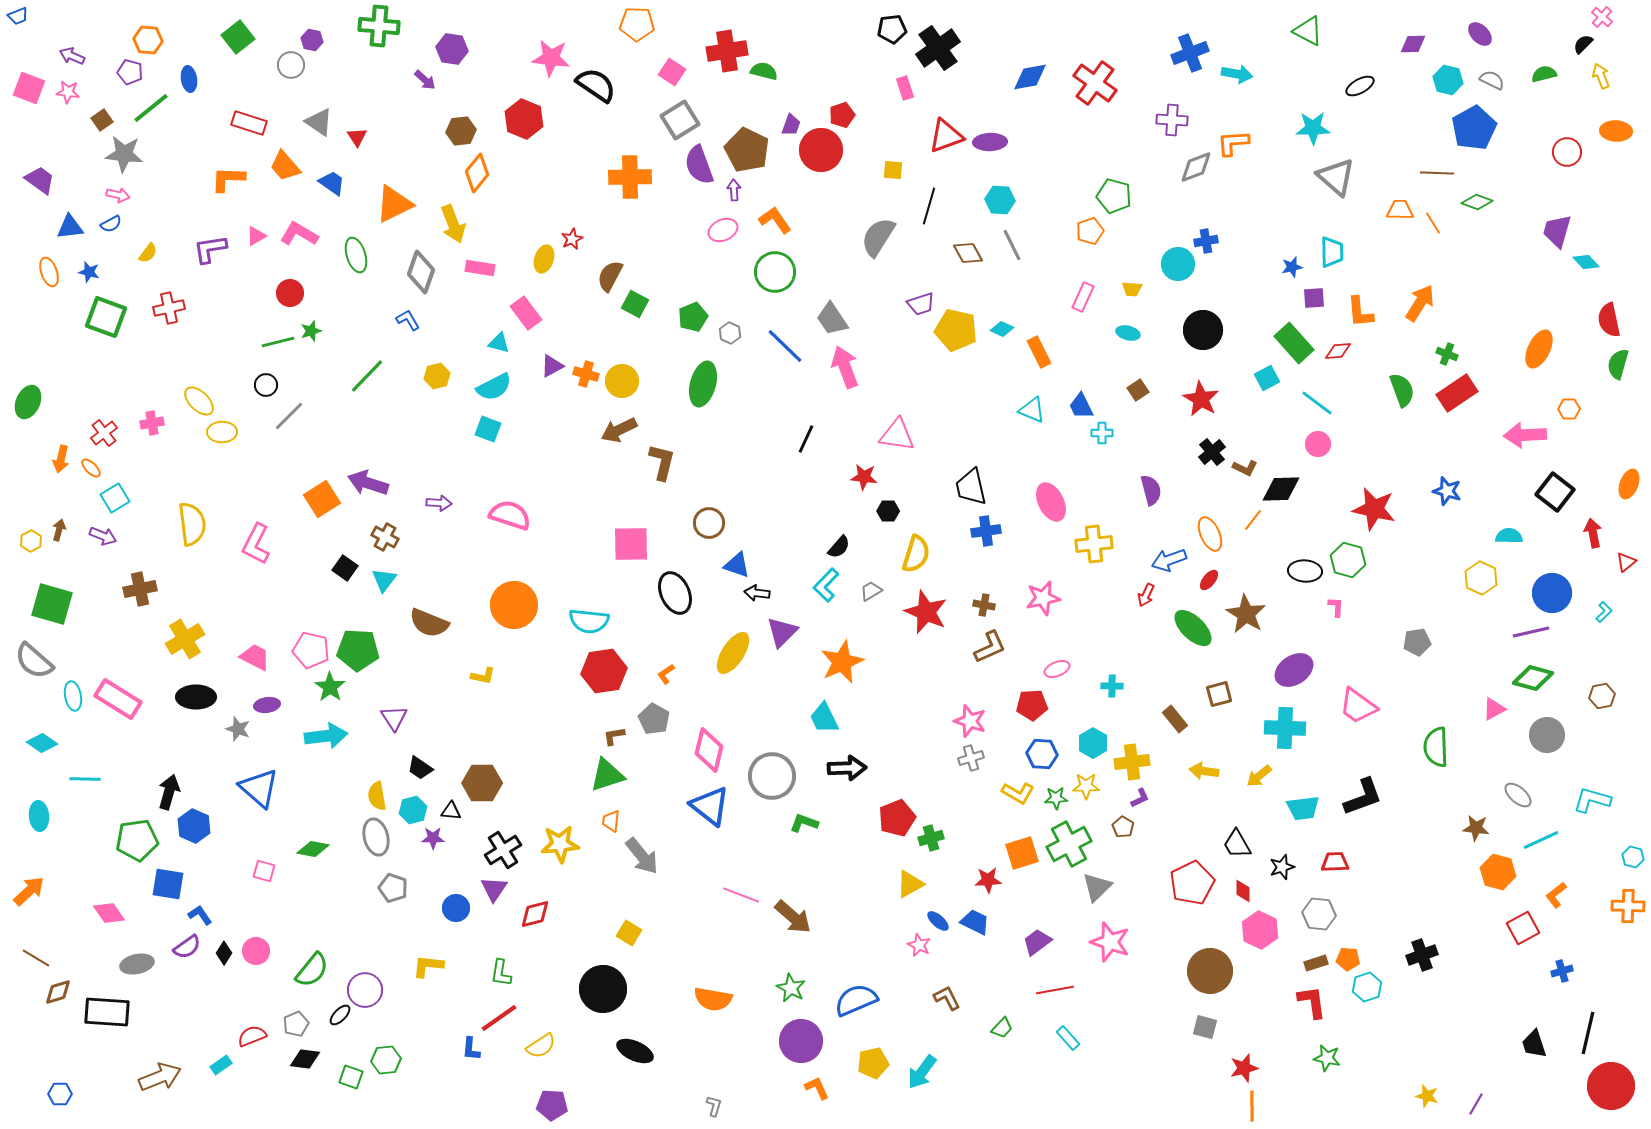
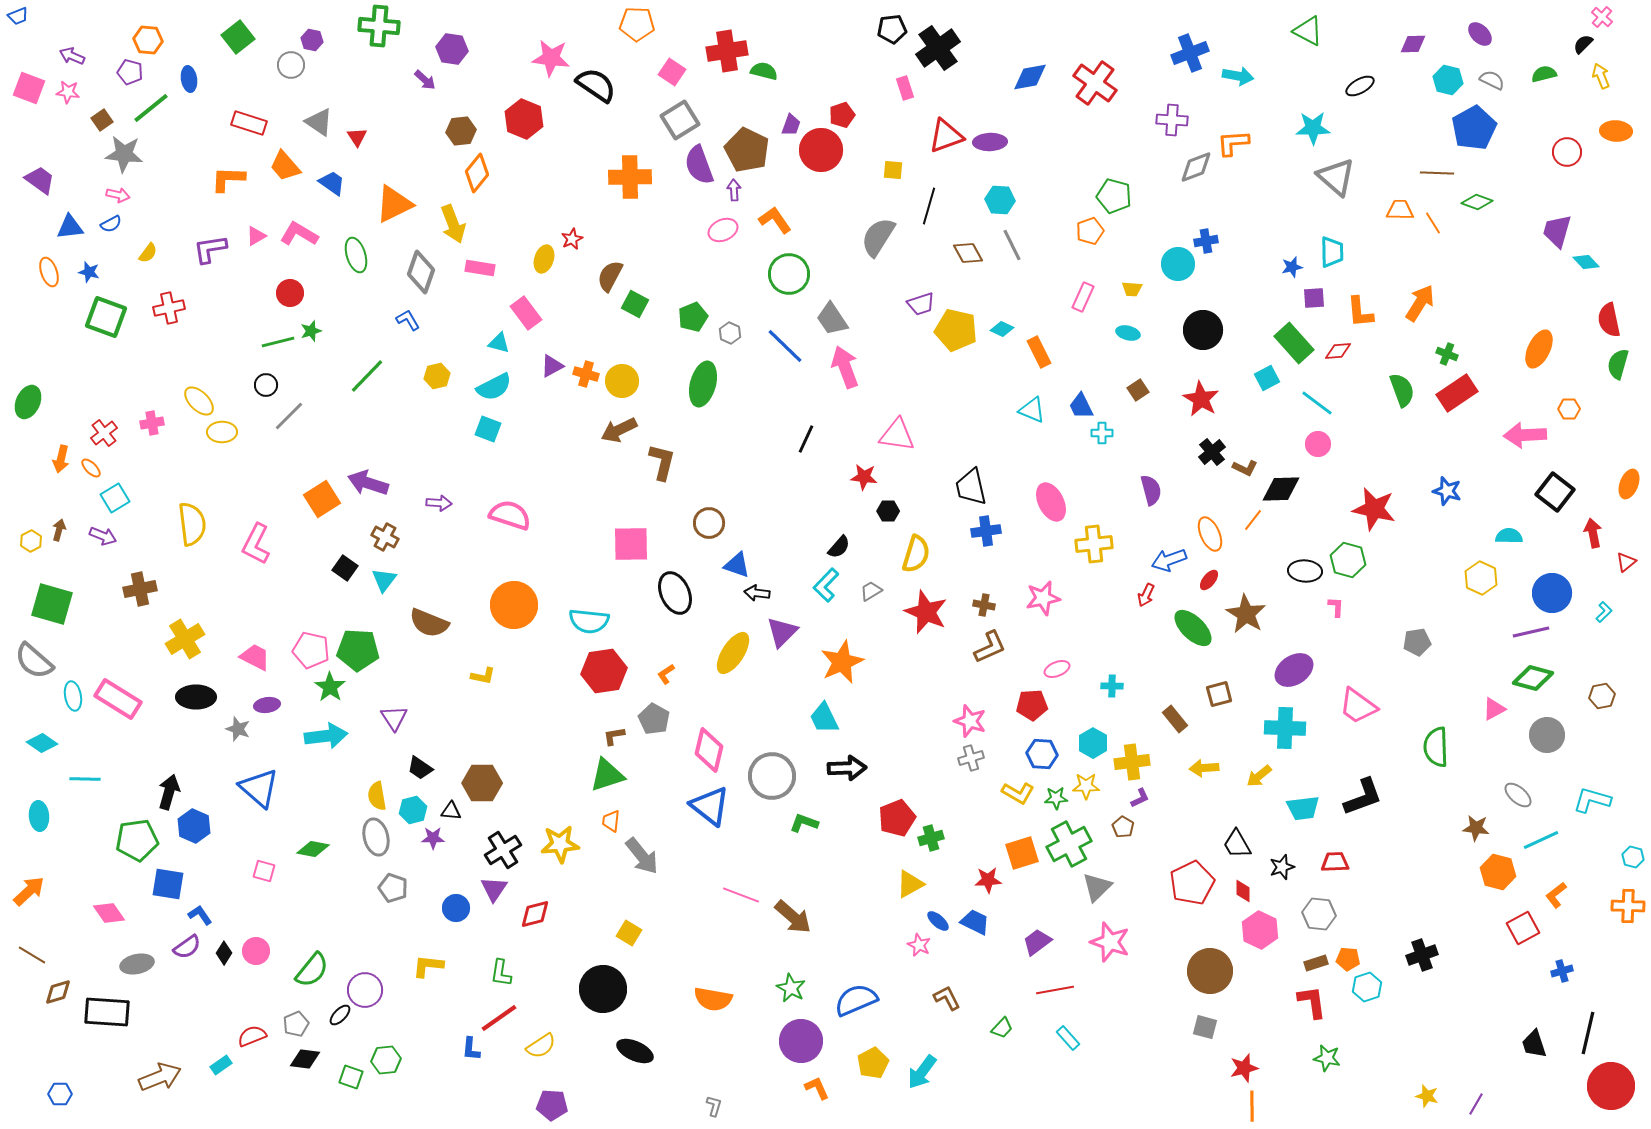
cyan arrow at (1237, 74): moved 1 px right, 2 px down
green circle at (775, 272): moved 14 px right, 2 px down
yellow arrow at (1204, 771): moved 3 px up; rotated 12 degrees counterclockwise
brown line at (36, 958): moved 4 px left, 3 px up
yellow pentagon at (873, 1063): rotated 16 degrees counterclockwise
